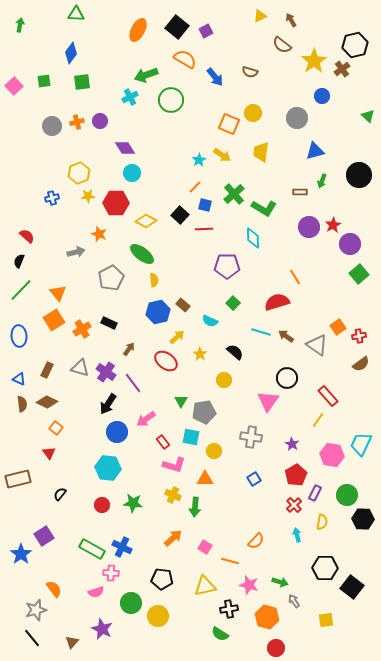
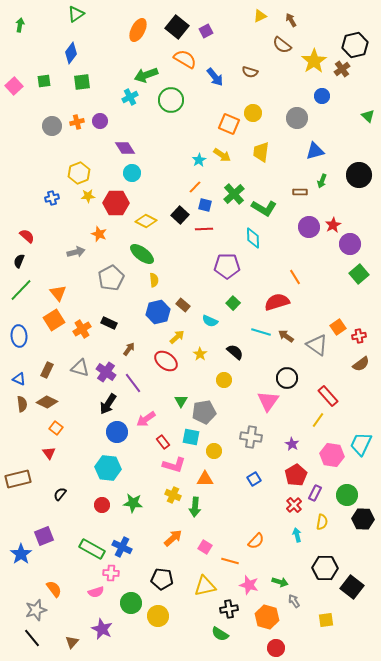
green triangle at (76, 14): rotated 36 degrees counterclockwise
purple square at (44, 536): rotated 12 degrees clockwise
